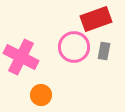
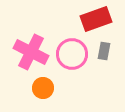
pink circle: moved 2 px left, 7 px down
pink cross: moved 10 px right, 5 px up
orange circle: moved 2 px right, 7 px up
